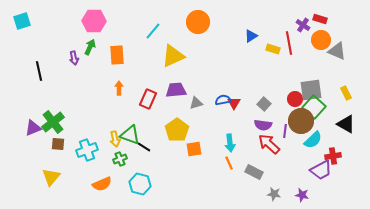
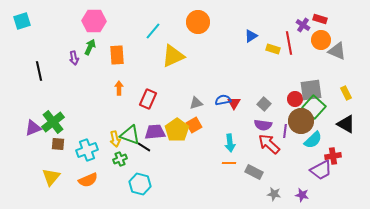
purple trapezoid at (176, 90): moved 21 px left, 42 px down
orange square at (194, 149): moved 24 px up; rotated 21 degrees counterclockwise
orange line at (229, 163): rotated 64 degrees counterclockwise
orange semicircle at (102, 184): moved 14 px left, 4 px up
